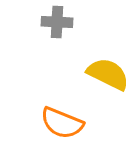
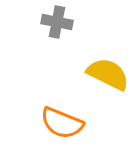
gray cross: rotated 8 degrees clockwise
